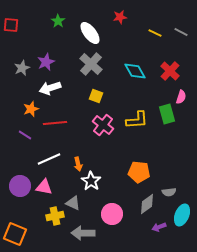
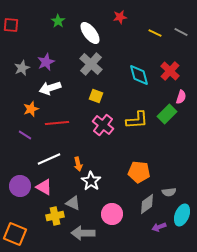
cyan diamond: moved 4 px right, 4 px down; rotated 15 degrees clockwise
green rectangle: rotated 60 degrees clockwise
red line: moved 2 px right
pink triangle: rotated 18 degrees clockwise
